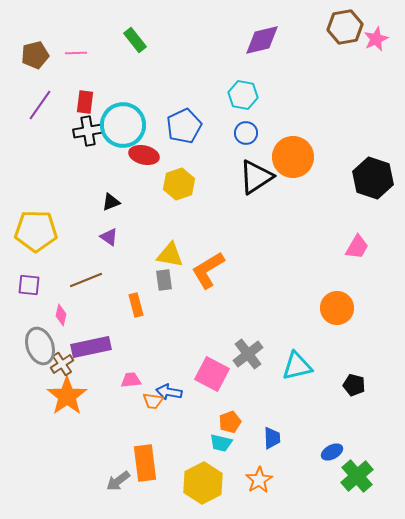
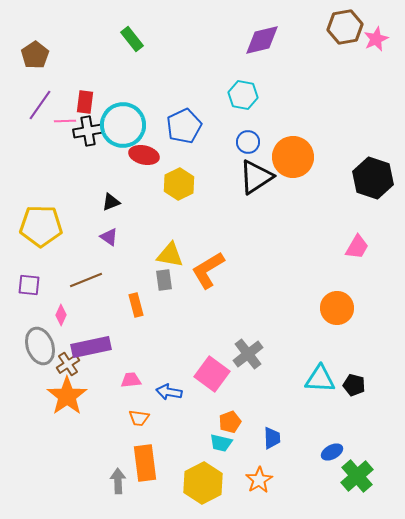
green rectangle at (135, 40): moved 3 px left, 1 px up
pink line at (76, 53): moved 11 px left, 68 px down
brown pentagon at (35, 55): rotated 20 degrees counterclockwise
blue circle at (246, 133): moved 2 px right, 9 px down
yellow hexagon at (179, 184): rotated 8 degrees counterclockwise
yellow pentagon at (36, 231): moved 5 px right, 5 px up
pink diamond at (61, 315): rotated 10 degrees clockwise
brown cross at (62, 364): moved 6 px right
cyan triangle at (297, 366): moved 23 px right, 13 px down; rotated 16 degrees clockwise
pink square at (212, 374): rotated 8 degrees clockwise
orange trapezoid at (153, 401): moved 14 px left, 17 px down
gray arrow at (118, 481): rotated 125 degrees clockwise
